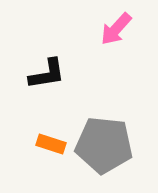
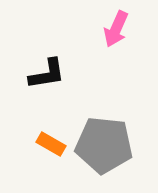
pink arrow: rotated 18 degrees counterclockwise
orange rectangle: rotated 12 degrees clockwise
